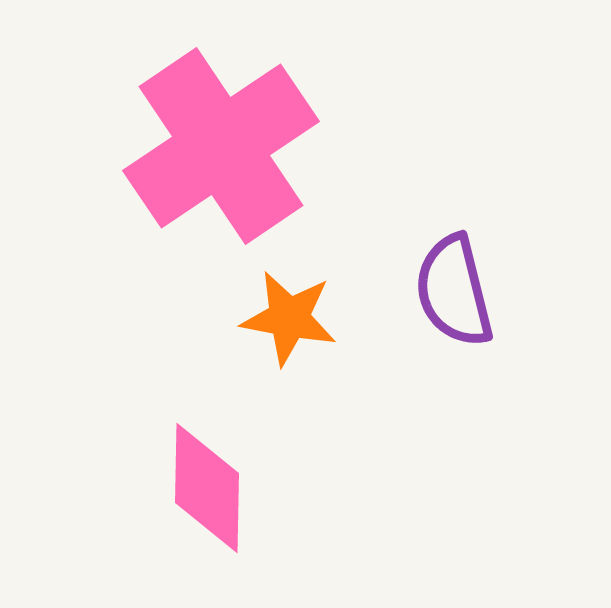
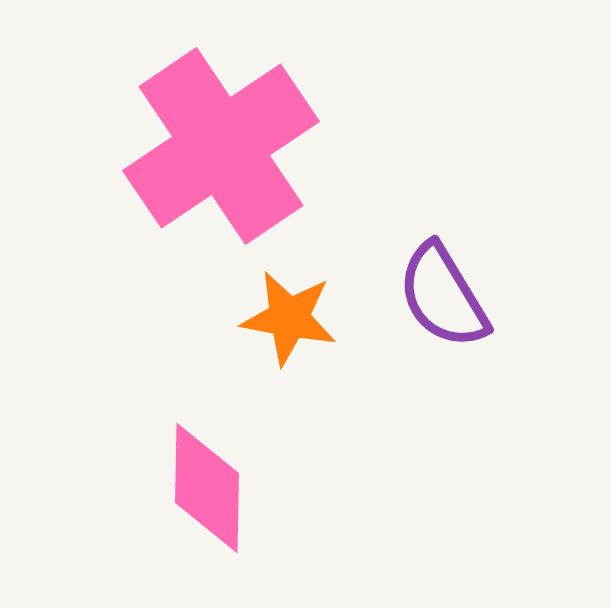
purple semicircle: moved 11 px left, 5 px down; rotated 17 degrees counterclockwise
